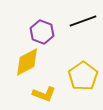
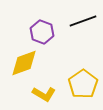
yellow diamond: moved 3 px left, 1 px down; rotated 8 degrees clockwise
yellow pentagon: moved 8 px down
yellow L-shape: rotated 10 degrees clockwise
